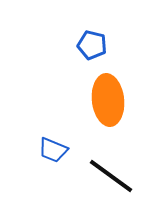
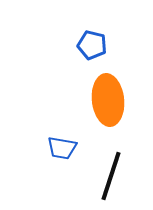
blue trapezoid: moved 9 px right, 2 px up; rotated 12 degrees counterclockwise
black line: rotated 72 degrees clockwise
